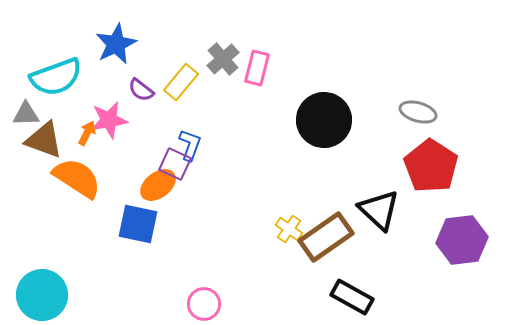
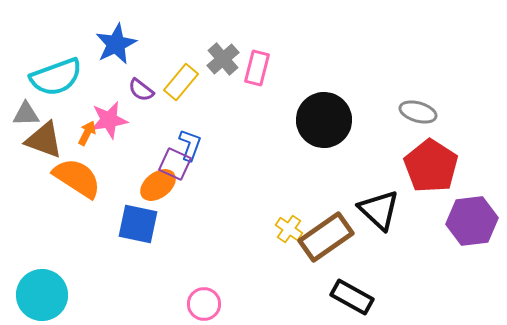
purple hexagon: moved 10 px right, 19 px up
